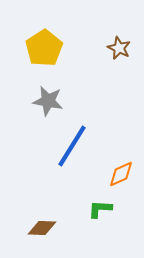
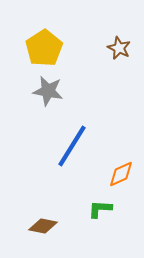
gray star: moved 10 px up
brown diamond: moved 1 px right, 2 px up; rotated 8 degrees clockwise
